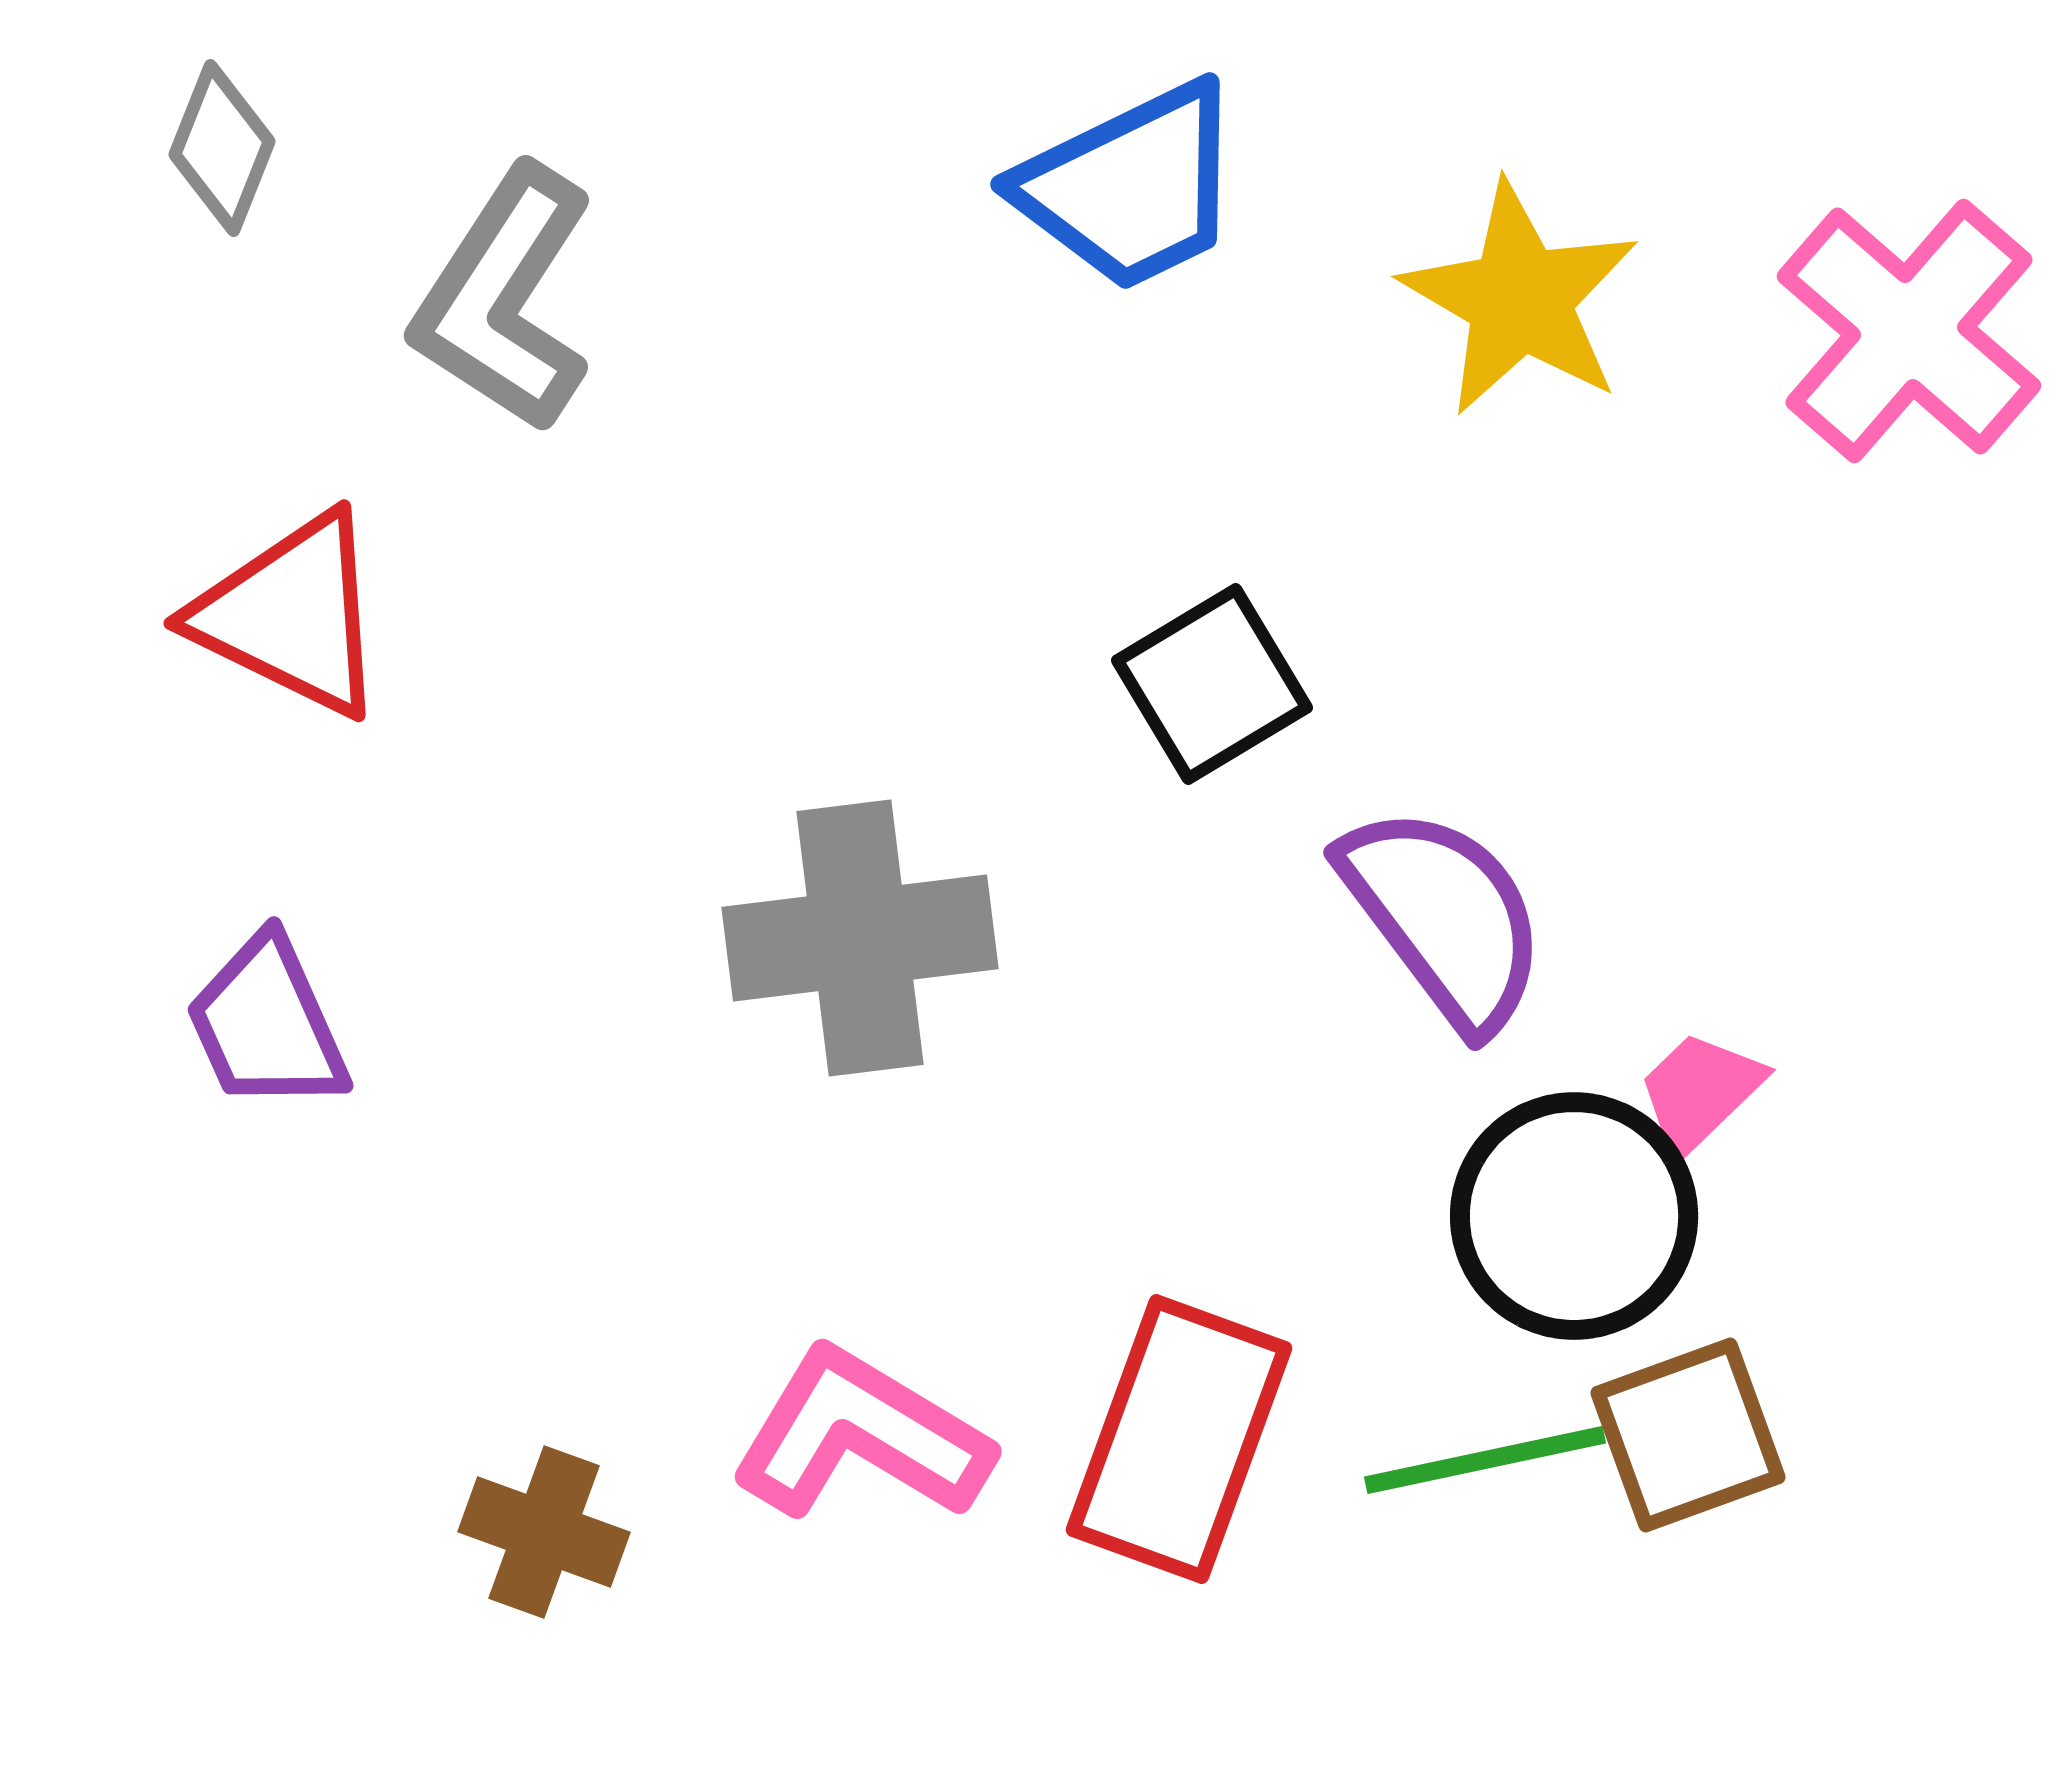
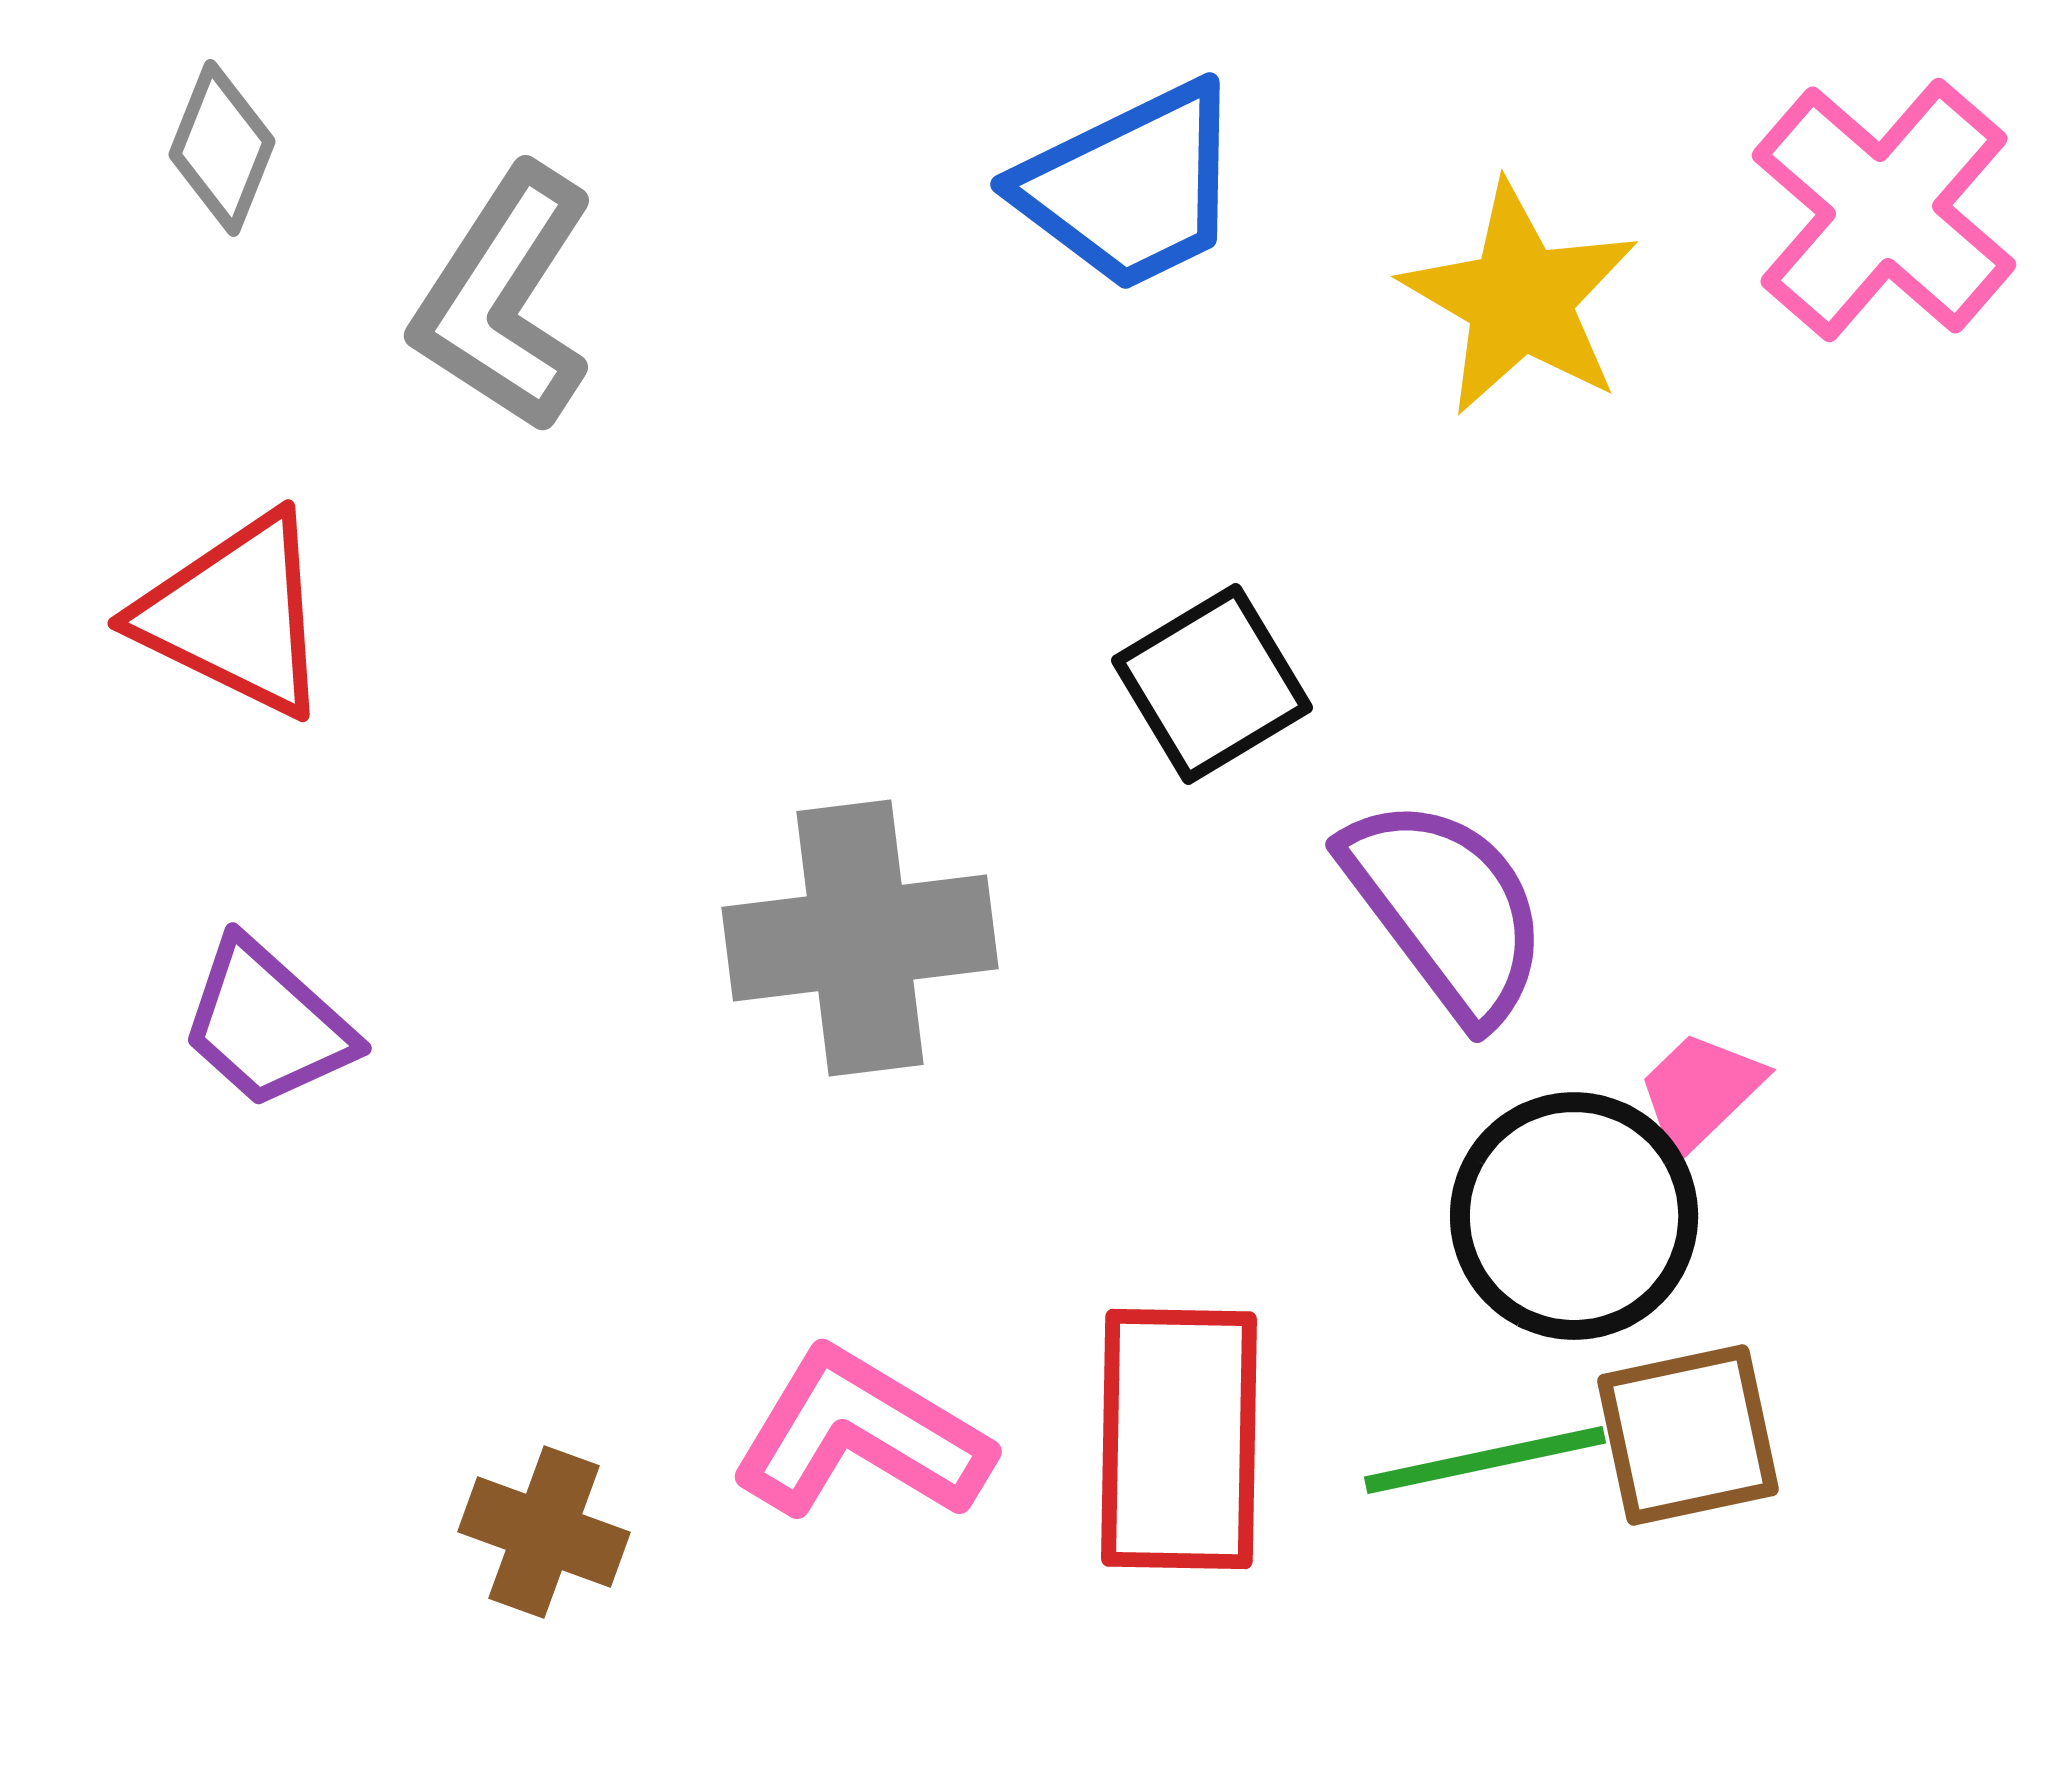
pink cross: moved 25 px left, 121 px up
red triangle: moved 56 px left
purple semicircle: moved 2 px right, 8 px up
purple trapezoid: rotated 24 degrees counterclockwise
brown square: rotated 8 degrees clockwise
red rectangle: rotated 19 degrees counterclockwise
